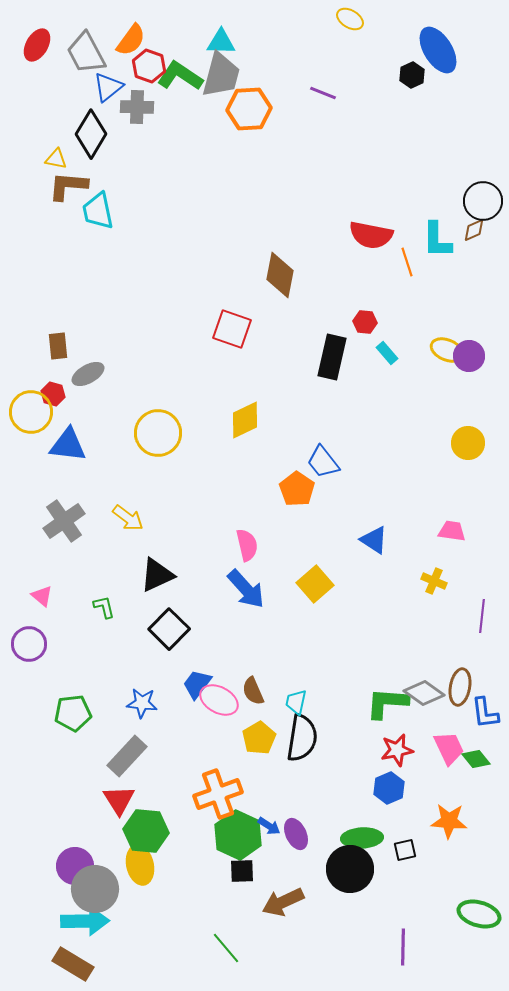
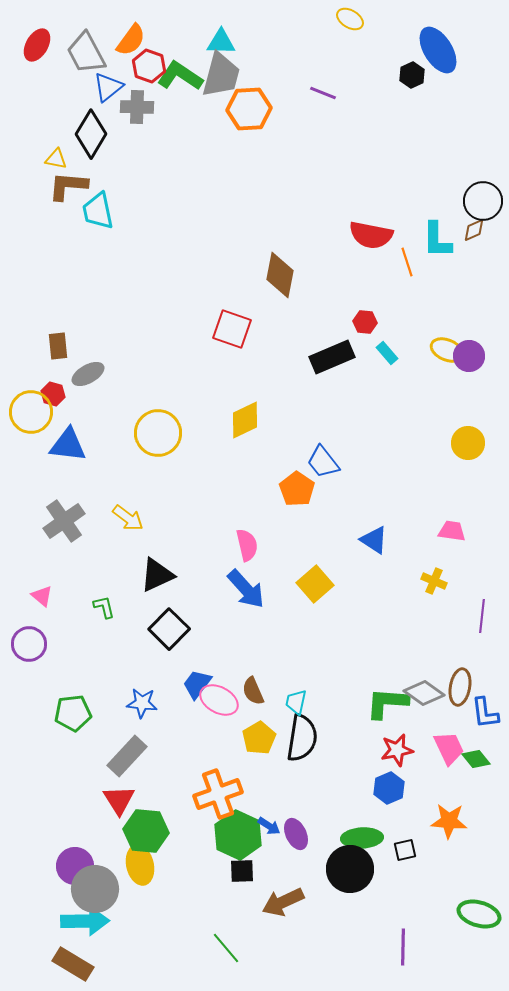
black rectangle at (332, 357): rotated 54 degrees clockwise
